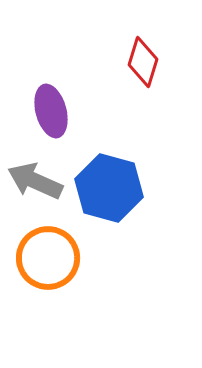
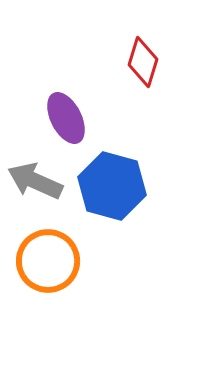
purple ellipse: moved 15 px right, 7 px down; rotated 12 degrees counterclockwise
blue hexagon: moved 3 px right, 2 px up
orange circle: moved 3 px down
